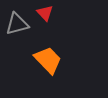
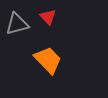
red triangle: moved 3 px right, 4 px down
